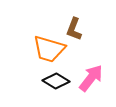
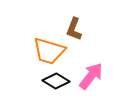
orange trapezoid: moved 2 px down
pink arrow: moved 2 px up
